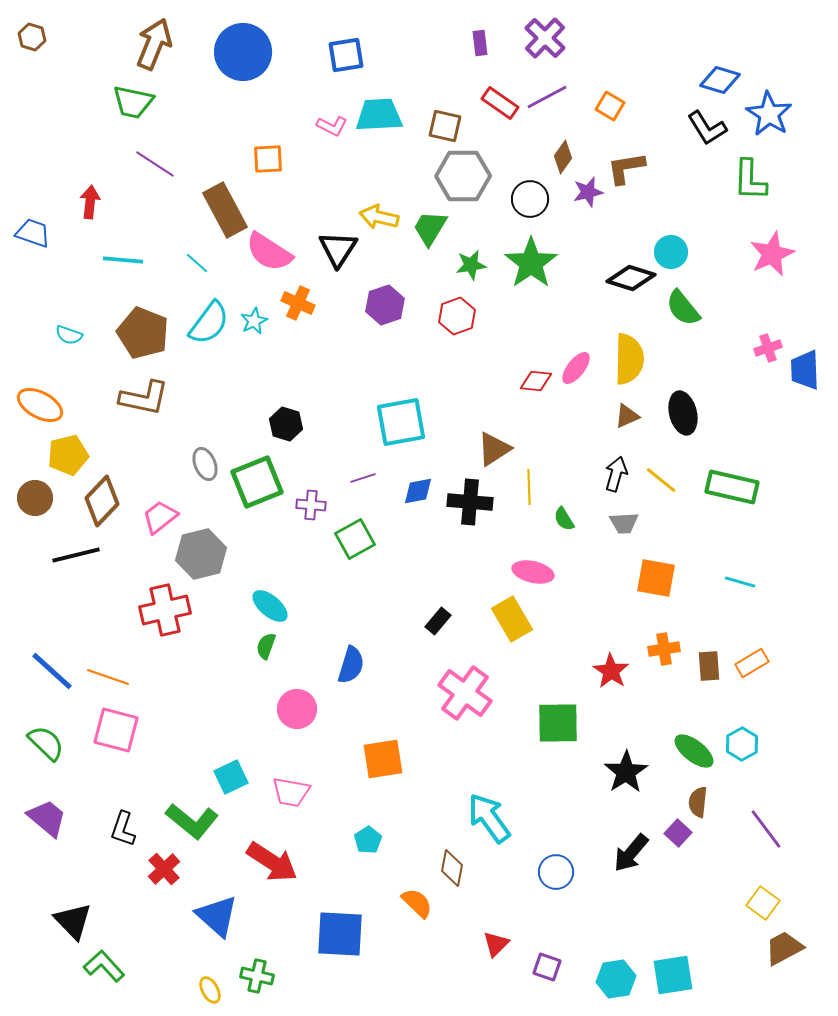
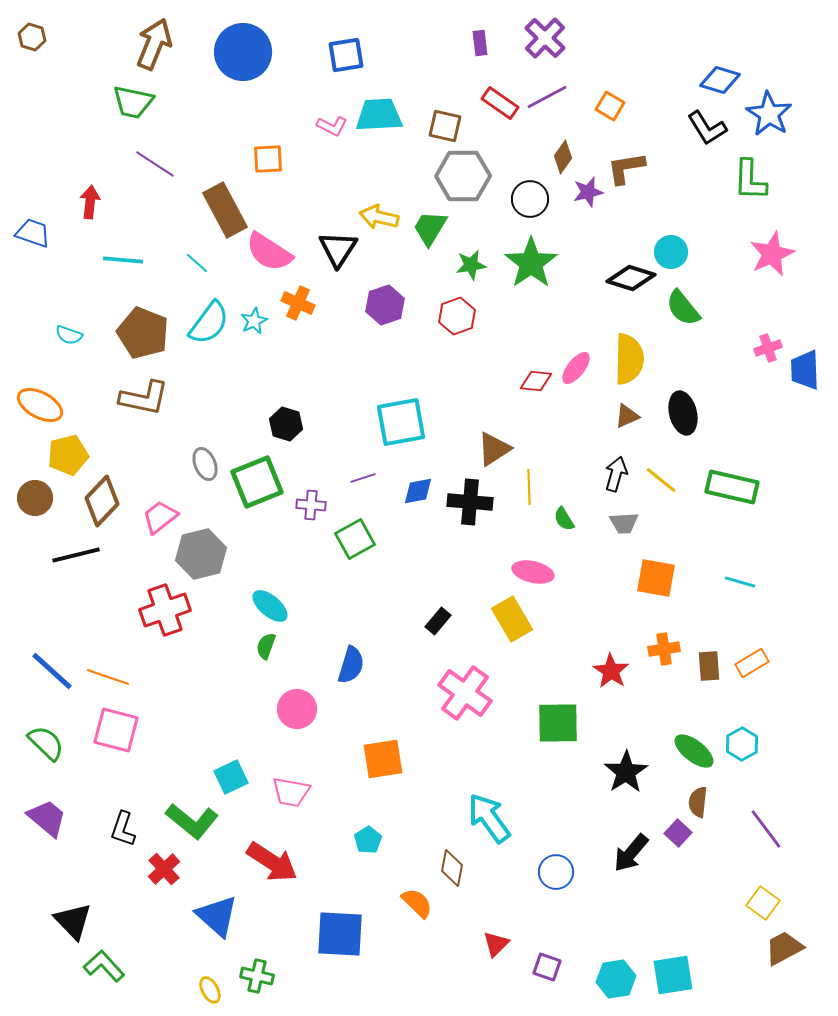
red cross at (165, 610): rotated 6 degrees counterclockwise
